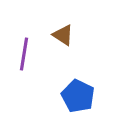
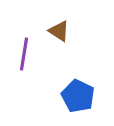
brown triangle: moved 4 px left, 4 px up
